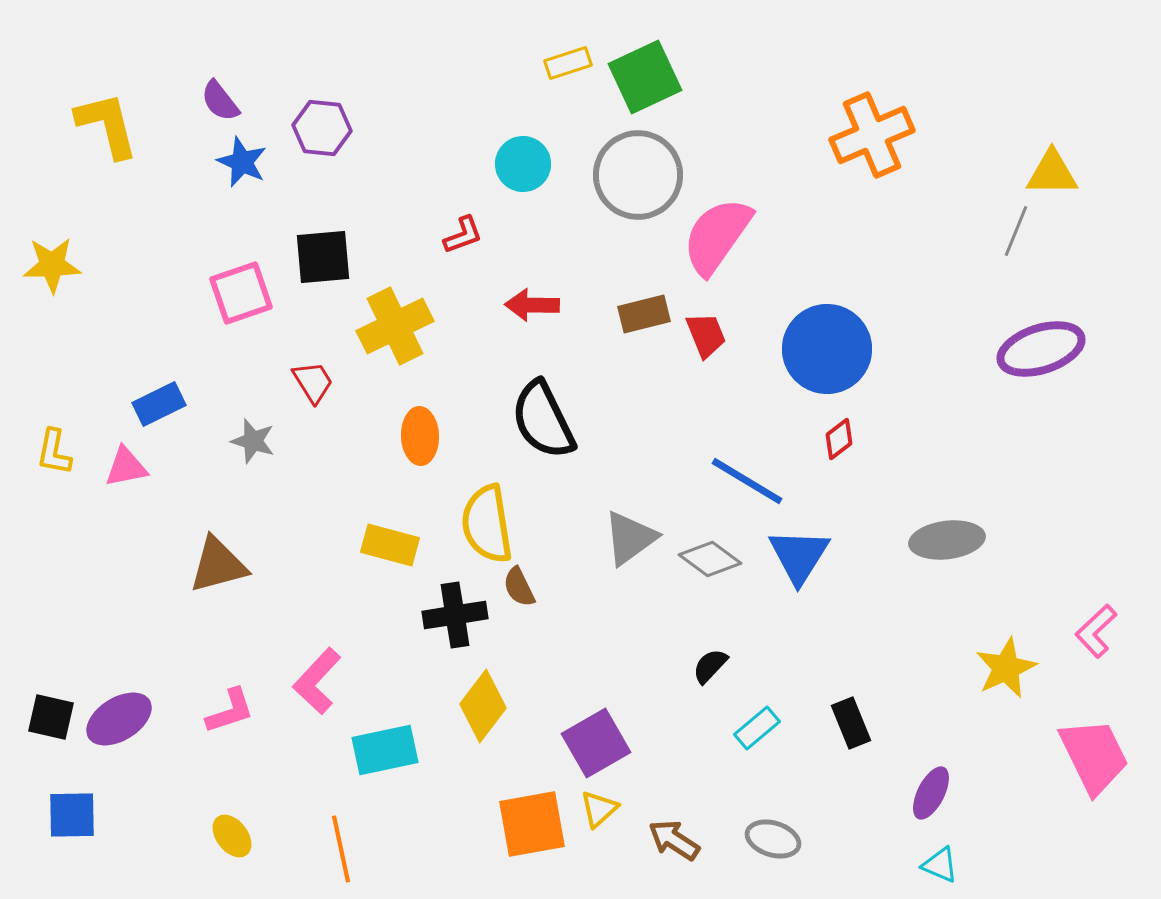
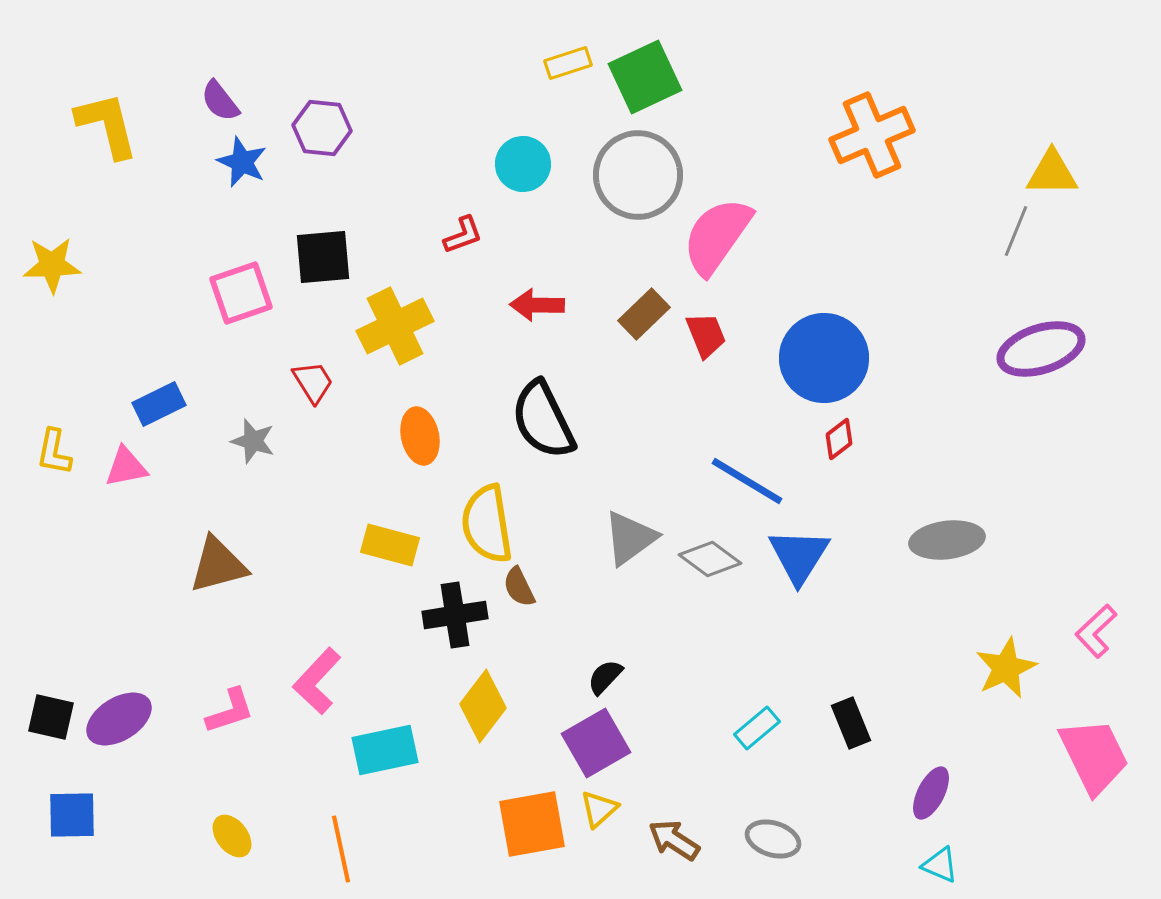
red arrow at (532, 305): moved 5 px right
brown rectangle at (644, 314): rotated 30 degrees counterclockwise
blue circle at (827, 349): moved 3 px left, 9 px down
orange ellipse at (420, 436): rotated 10 degrees counterclockwise
black semicircle at (710, 666): moved 105 px left, 11 px down
